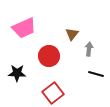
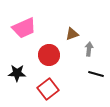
brown triangle: rotated 32 degrees clockwise
red circle: moved 1 px up
red square: moved 5 px left, 4 px up
